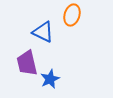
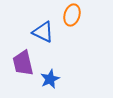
purple trapezoid: moved 4 px left
